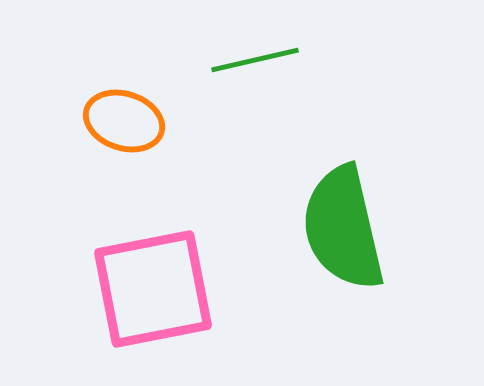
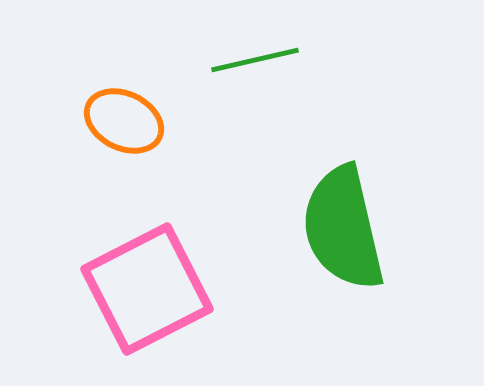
orange ellipse: rotated 8 degrees clockwise
pink square: moved 6 px left; rotated 16 degrees counterclockwise
